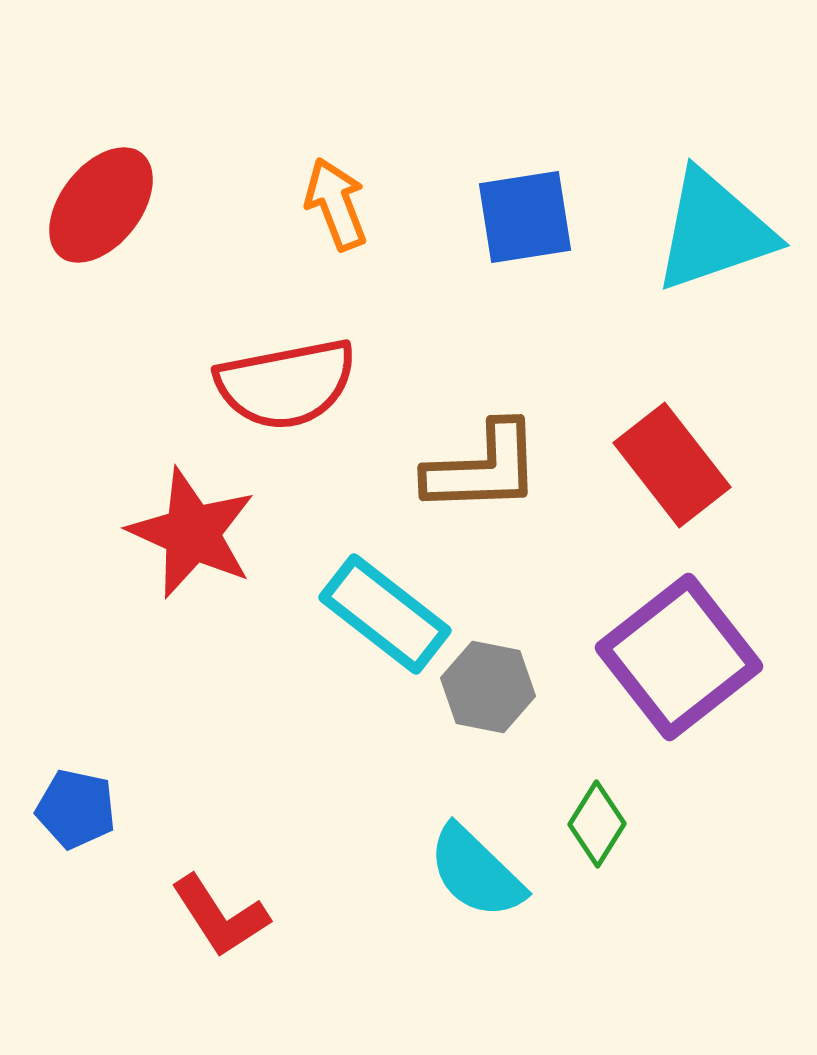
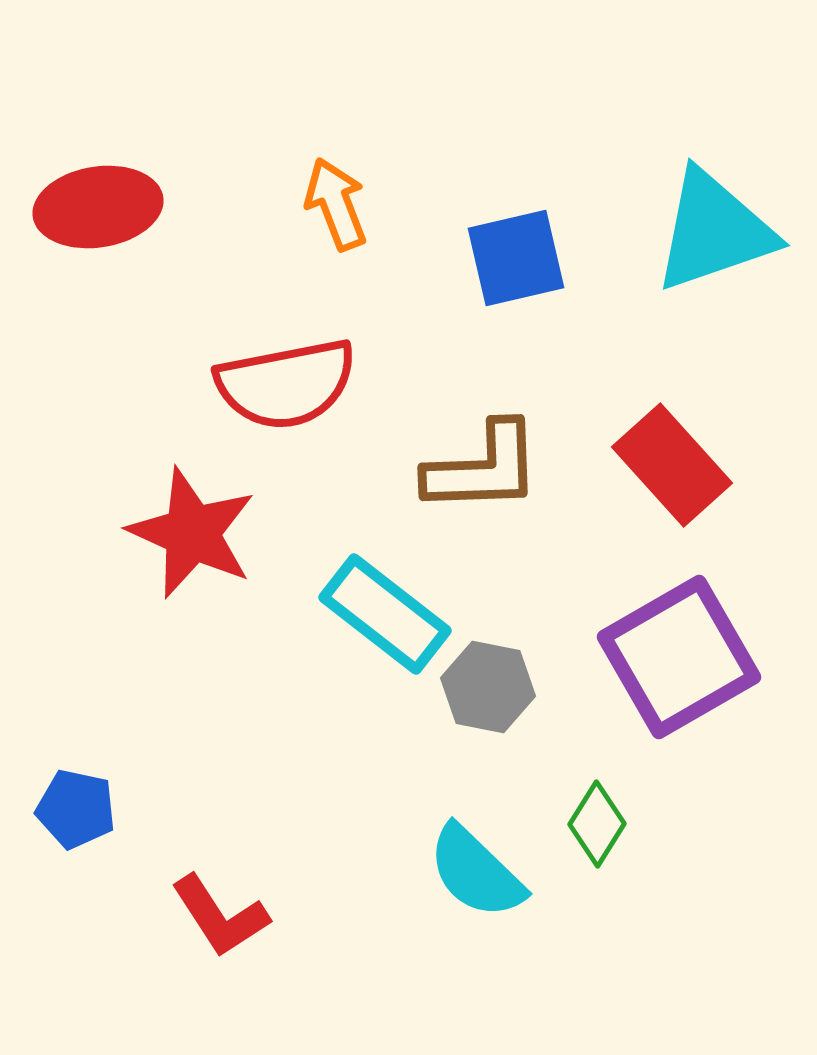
red ellipse: moved 3 px left, 2 px down; rotated 43 degrees clockwise
blue square: moved 9 px left, 41 px down; rotated 4 degrees counterclockwise
red rectangle: rotated 4 degrees counterclockwise
purple square: rotated 8 degrees clockwise
